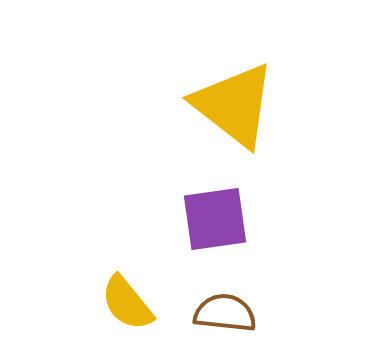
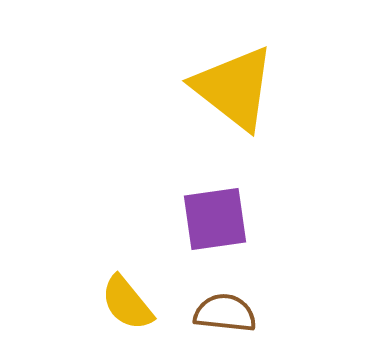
yellow triangle: moved 17 px up
